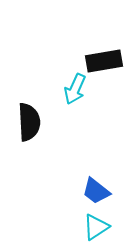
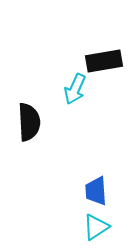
blue trapezoid: rotated 48 degrees clockwise
